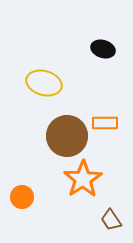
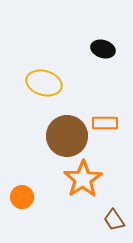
brown trapezoid: moved 3 px right
